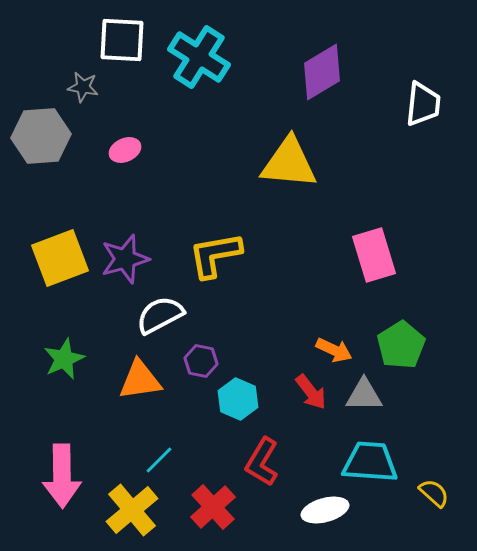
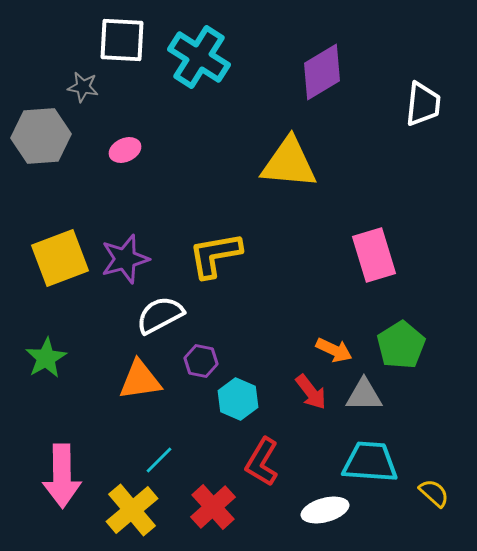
green star: moved 18 px left, 1 px up; rotated 6 degrees counterclockwise
